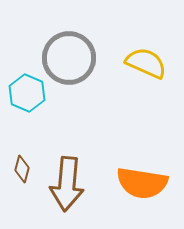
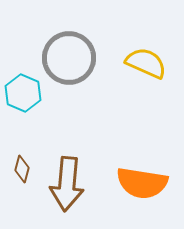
cyan hexagon: moved 4 px left
